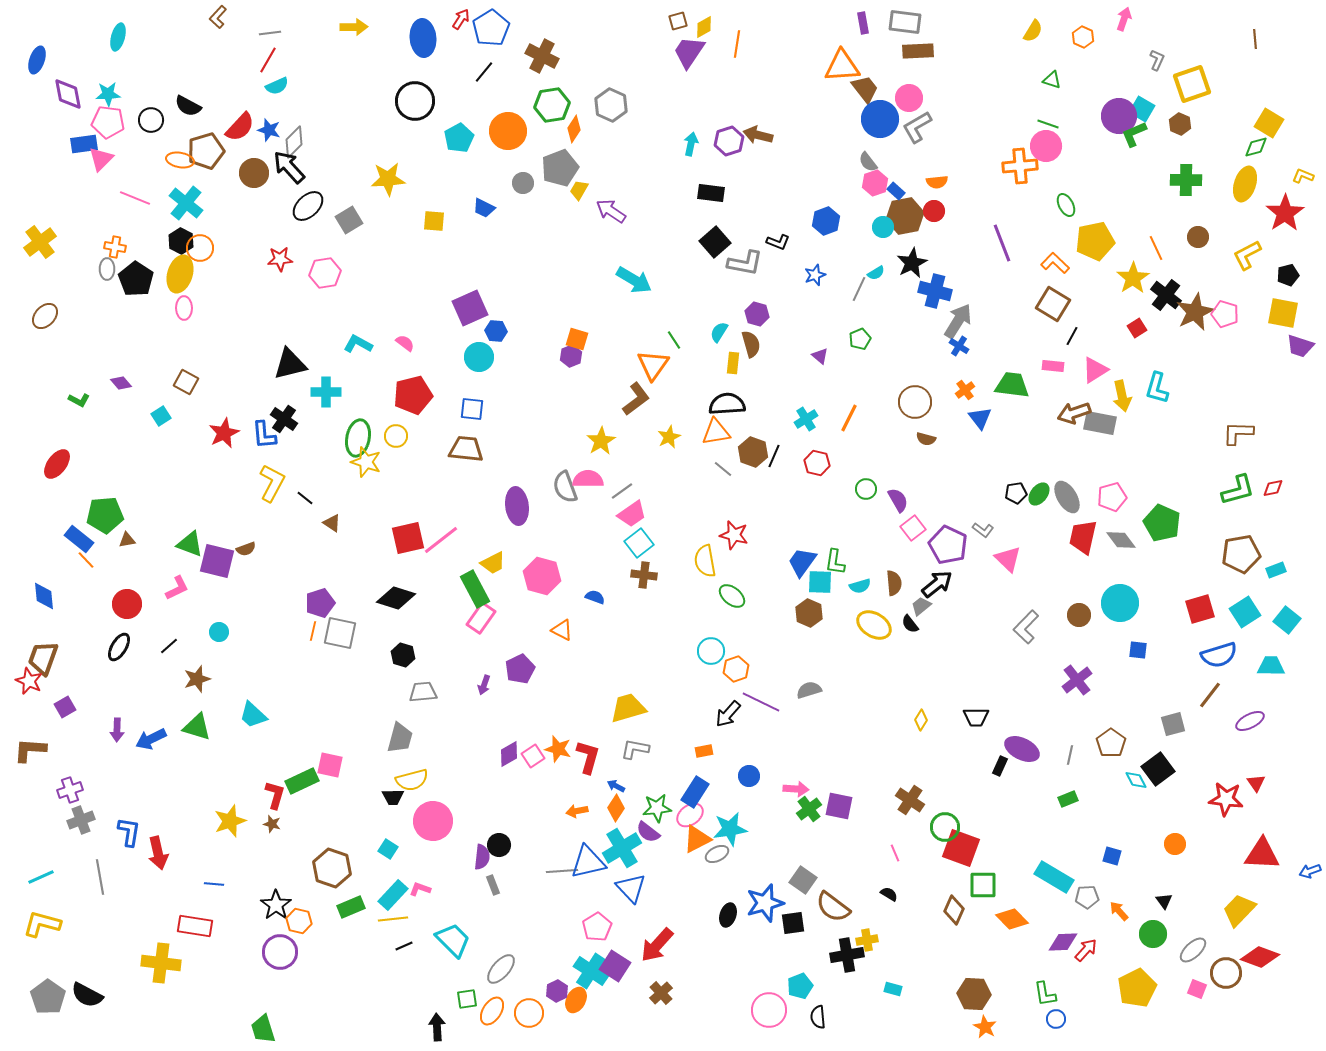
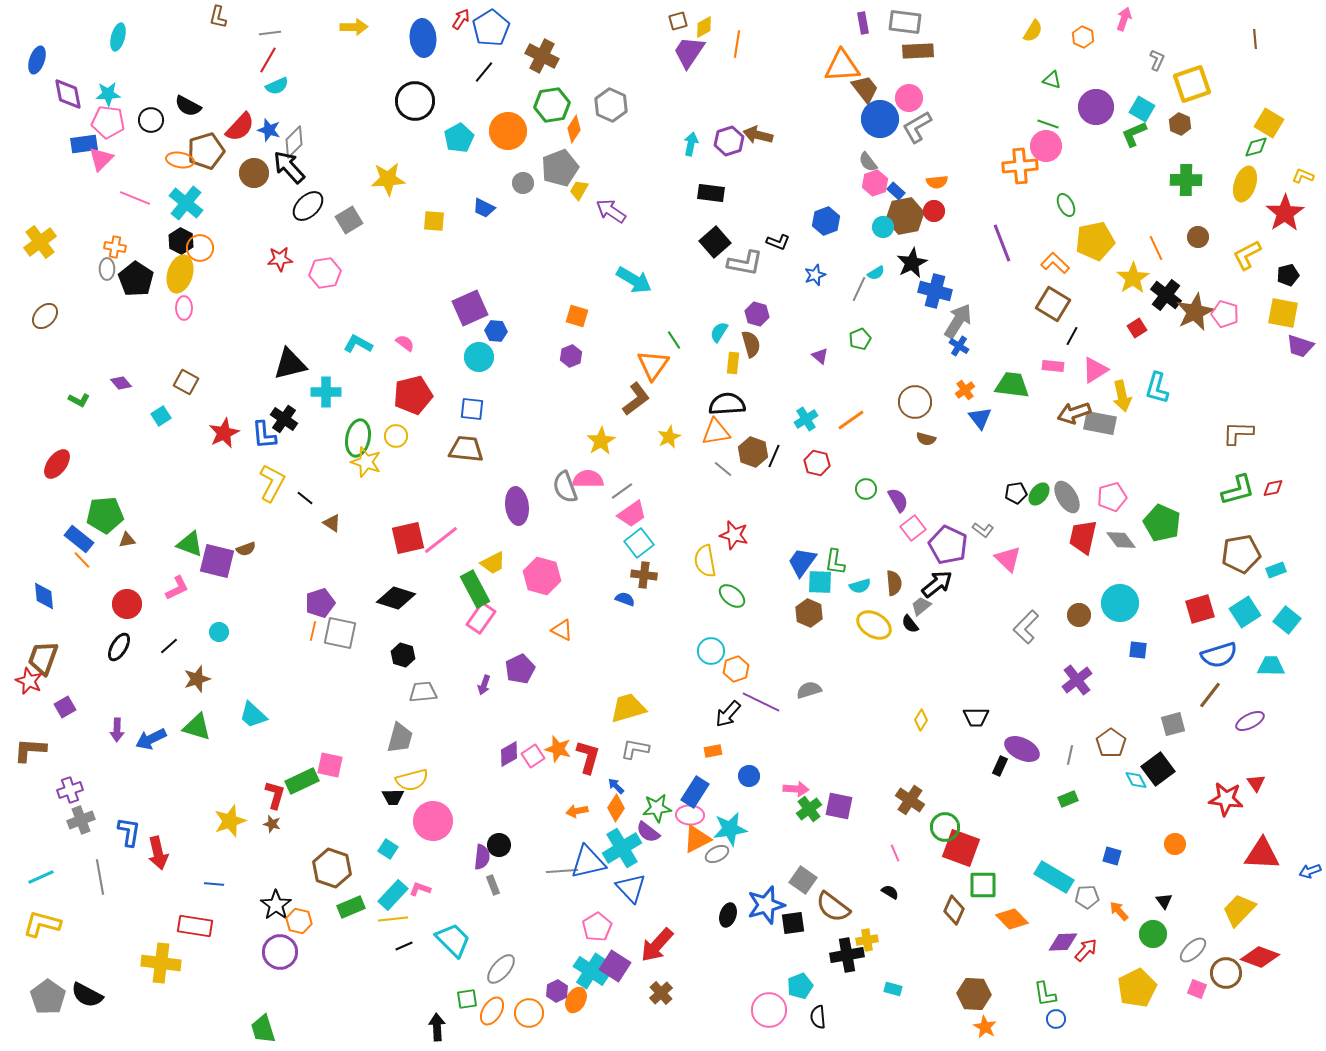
brown L-shape at (218, 17): rotated 30 degrees counterclockwise
purple circle at (1119, 116): moved 23 px left, 9 px up
orange square at (577, 339): moved 23 px up
orange line at (849, 418): moved 2 px right, 2 px down; rotated 28 degrees clockwise
orange line at (86, 560): moved 4 px left
blue semicircle at (595, 597): moved 30 px right, 2 px down
orange rectangle at (704, 751): moved 9 px right
blue arrow at (616, 786): rotated 18 degrees clockwise
pink ellipse at (690, 815): rotated 40 degrees clockwise
black semicircle at (889, 894): moved 1 px right, 2 px up
blue star at (765, 903): moved 1 px right, 2 px down
